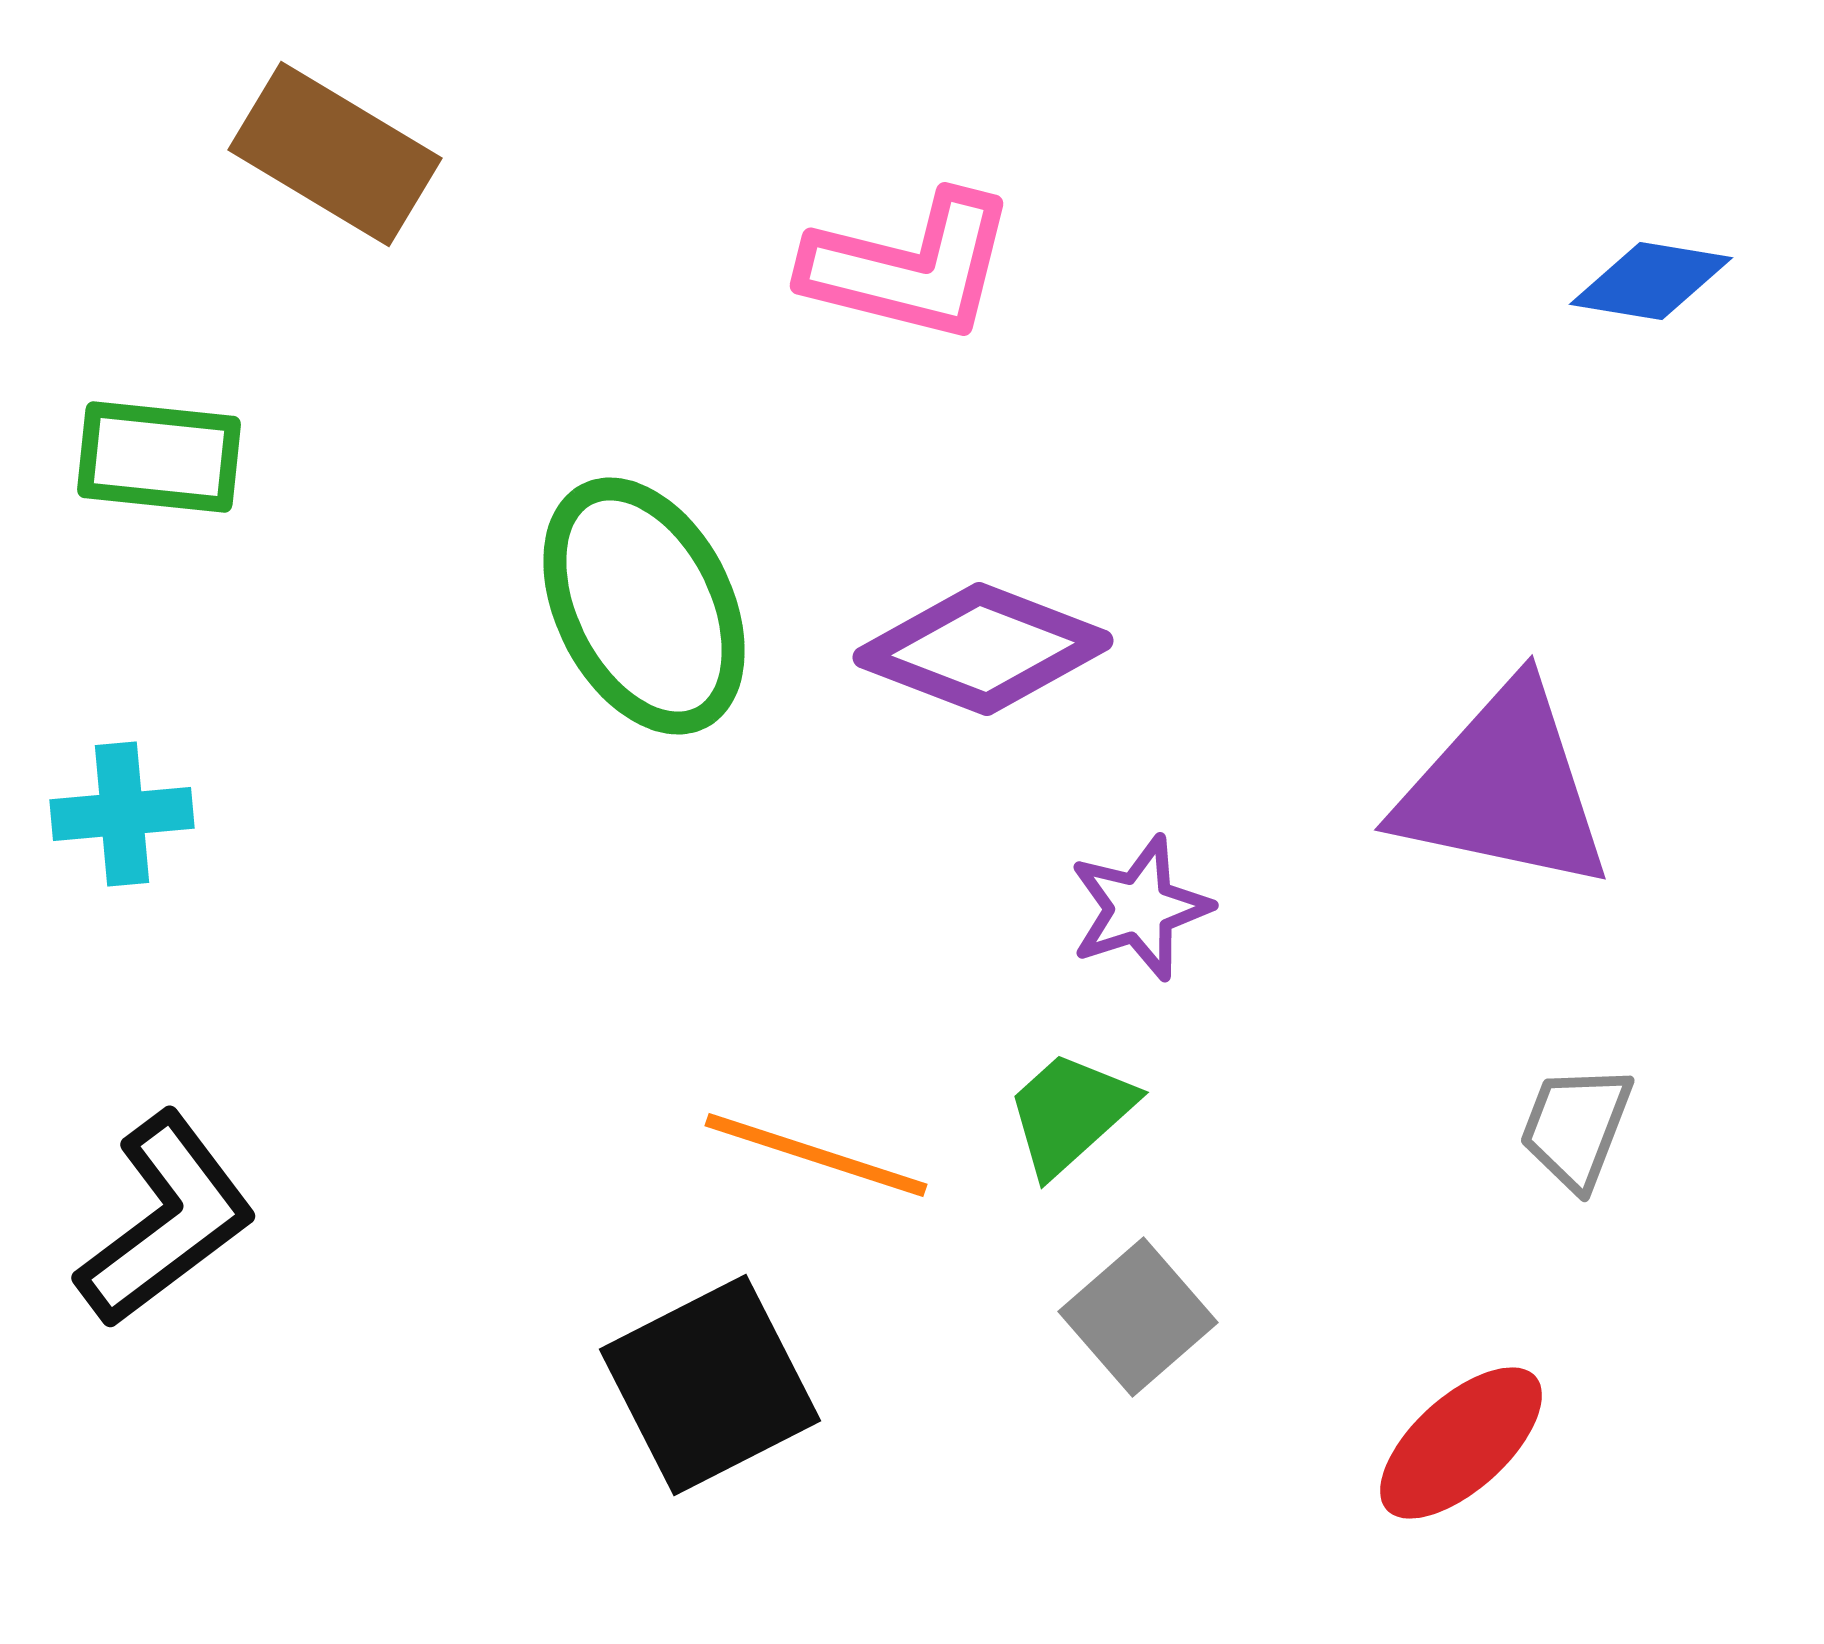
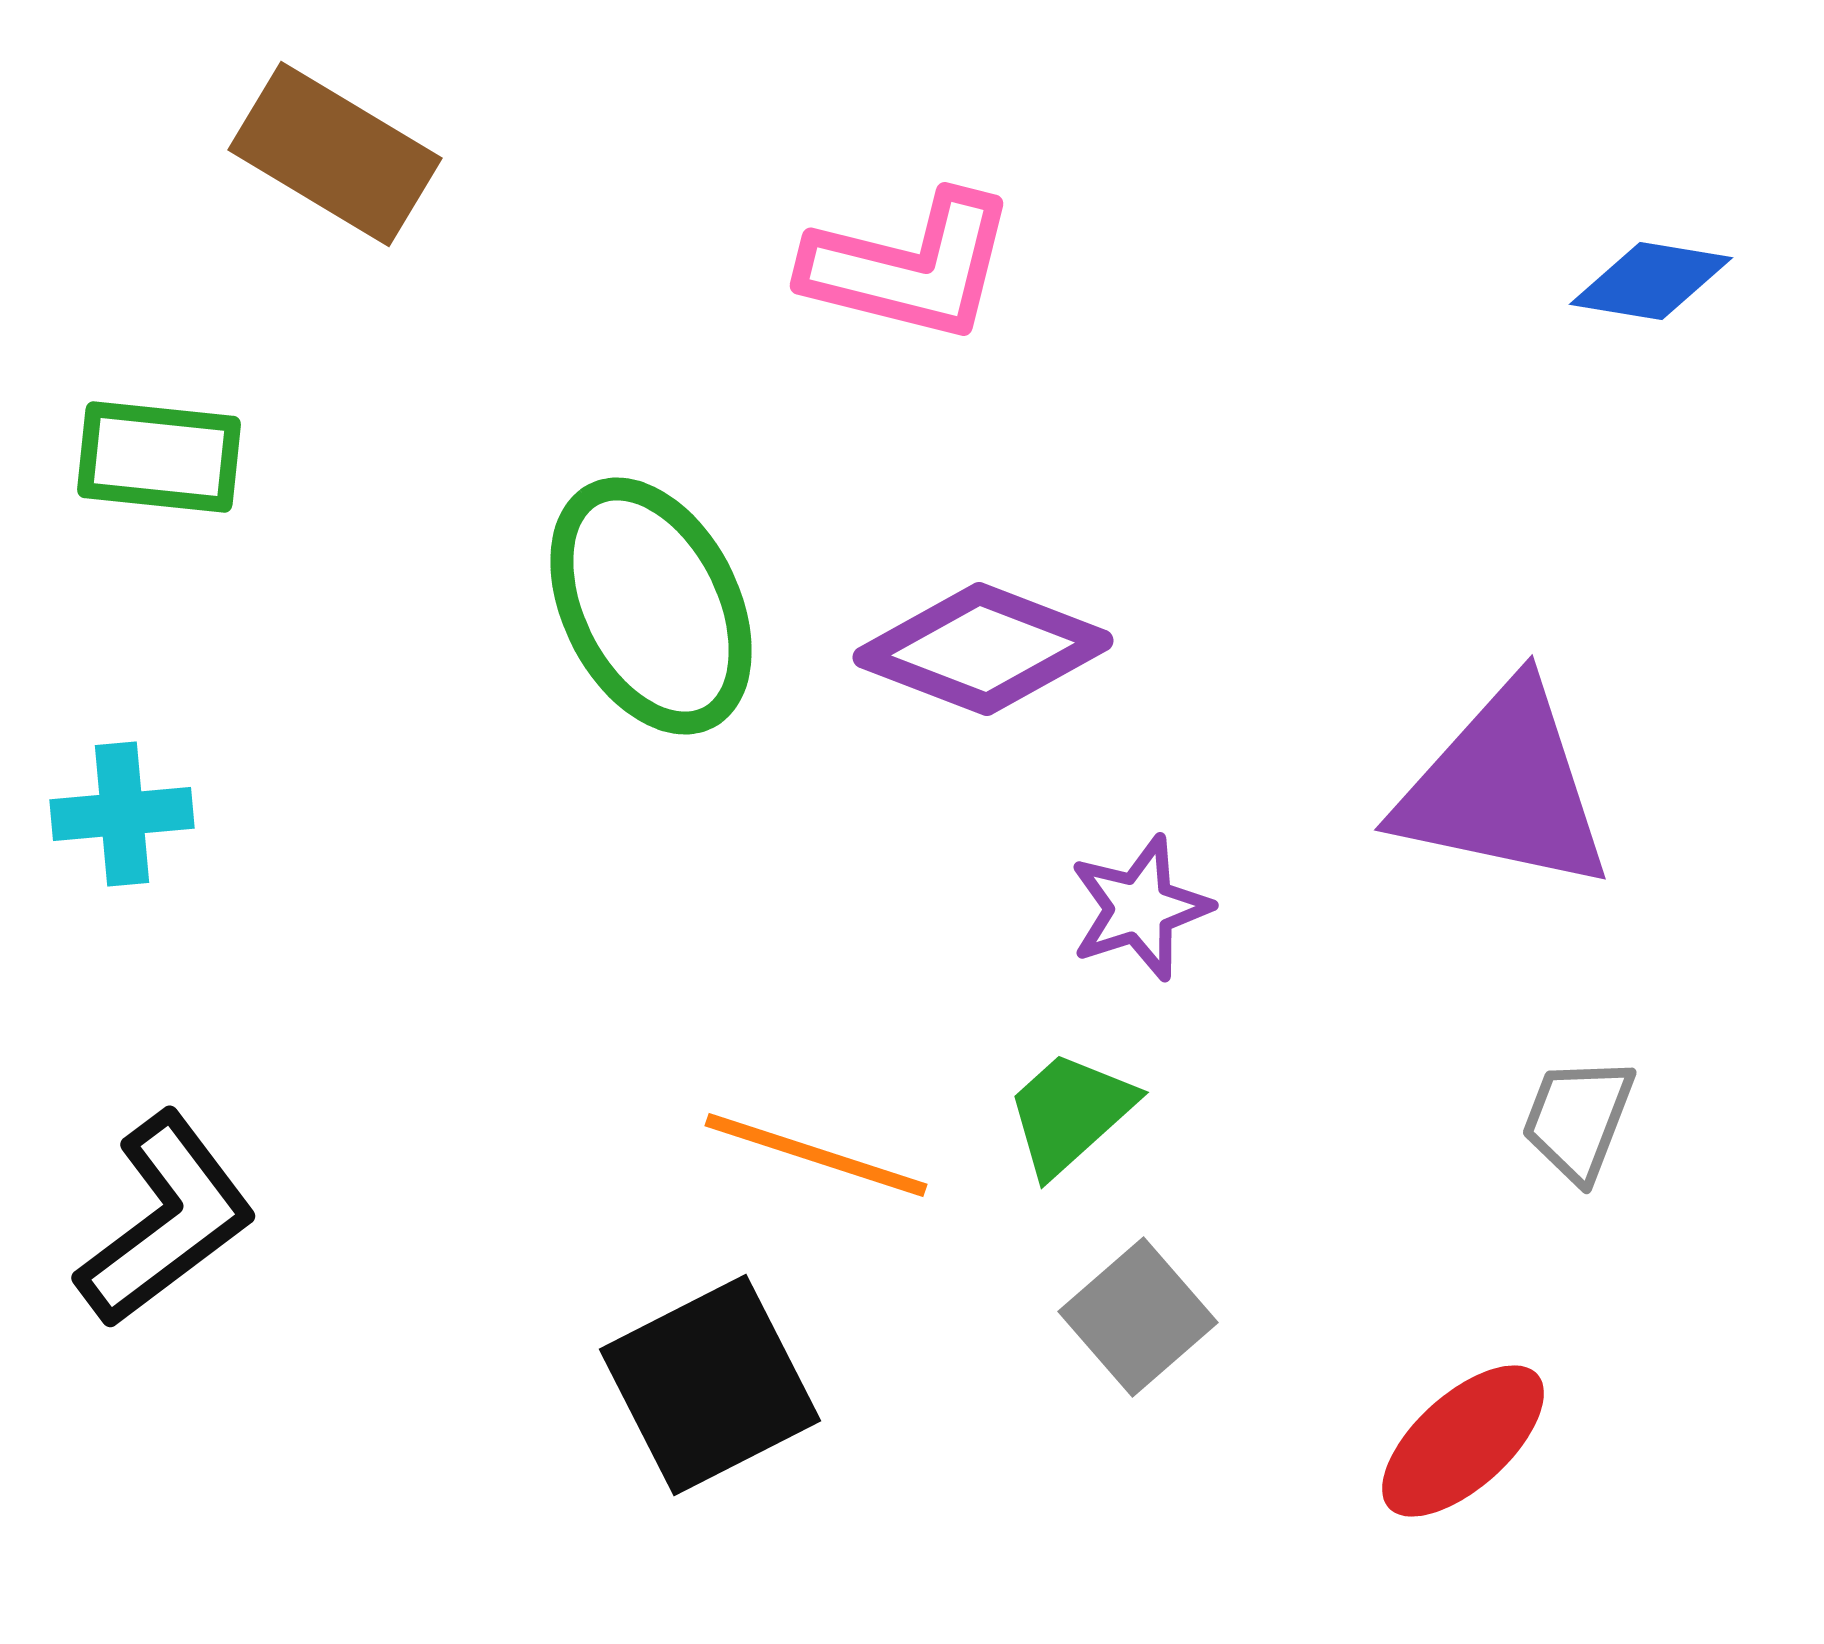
green ellipse: moved 7 px right
gray trapezoid: moved 2 px right, 8 px up
red ellipse: moved 2 px right, 2 px up
